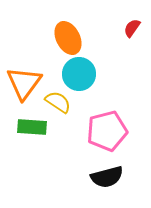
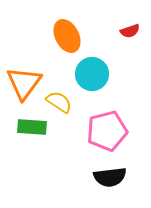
red semicircle: moved 2 px left, 3 px down; rotated 144 degrees counterclockwise
orange ellipse: moved 1 px left, 2 px up
cyan circle: moved 13 px right
yellow semicircle: moved 1 px right
black semicircle: moved 3 px right; rotated 8 degrees clockwise
